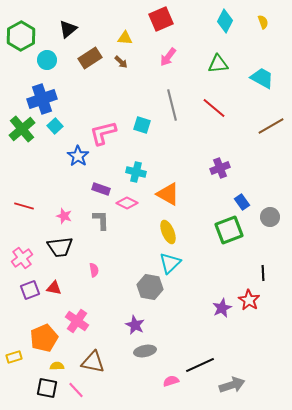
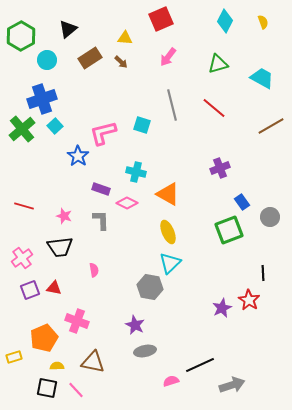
green triangle at (218, 64): rotated 10 degrees counterclockwise
pink cross at (77, 321): rotated 15 degrees counterclockwise
